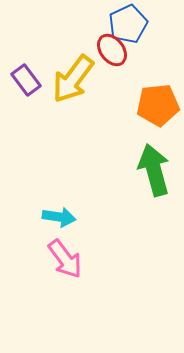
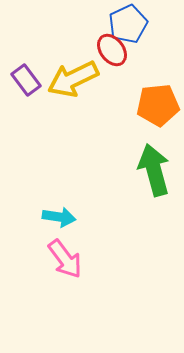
yellow arrow: rotated 27 degrees clockwise
